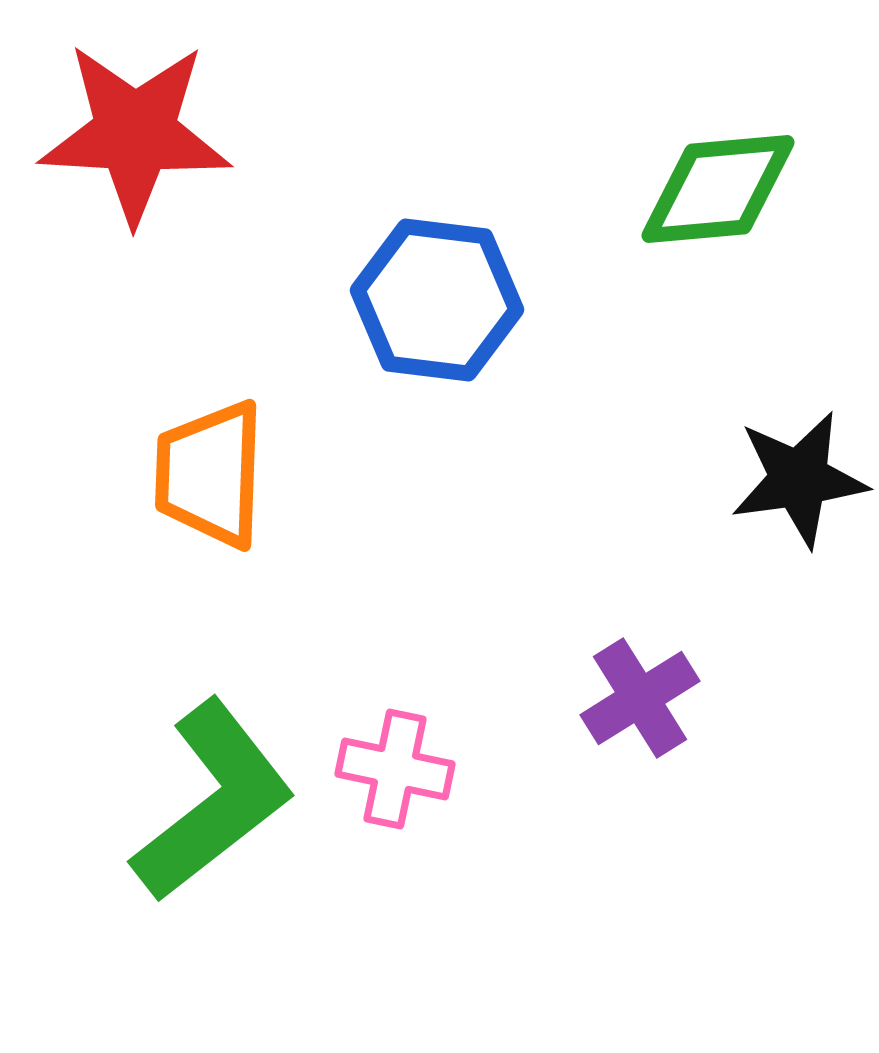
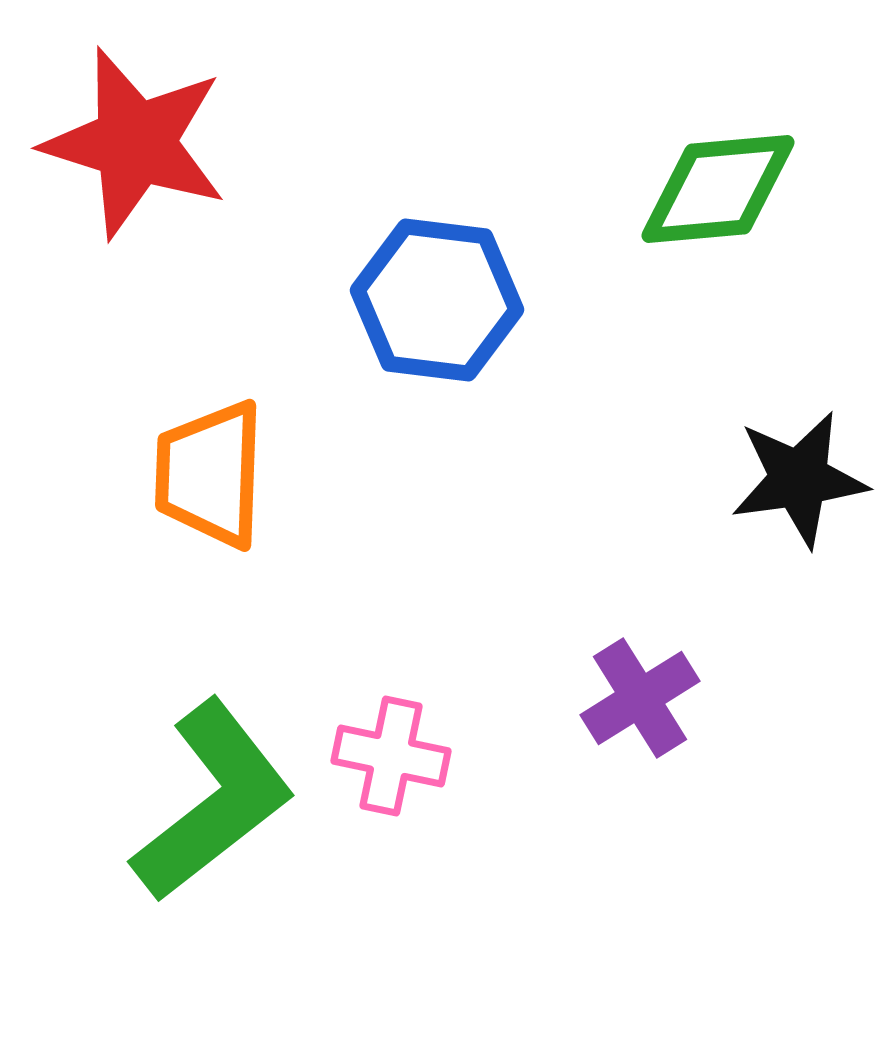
red star: moved 10 px down; rotated 14 degrees clockwise
pink cross: moved 4 px left, 13 px up
